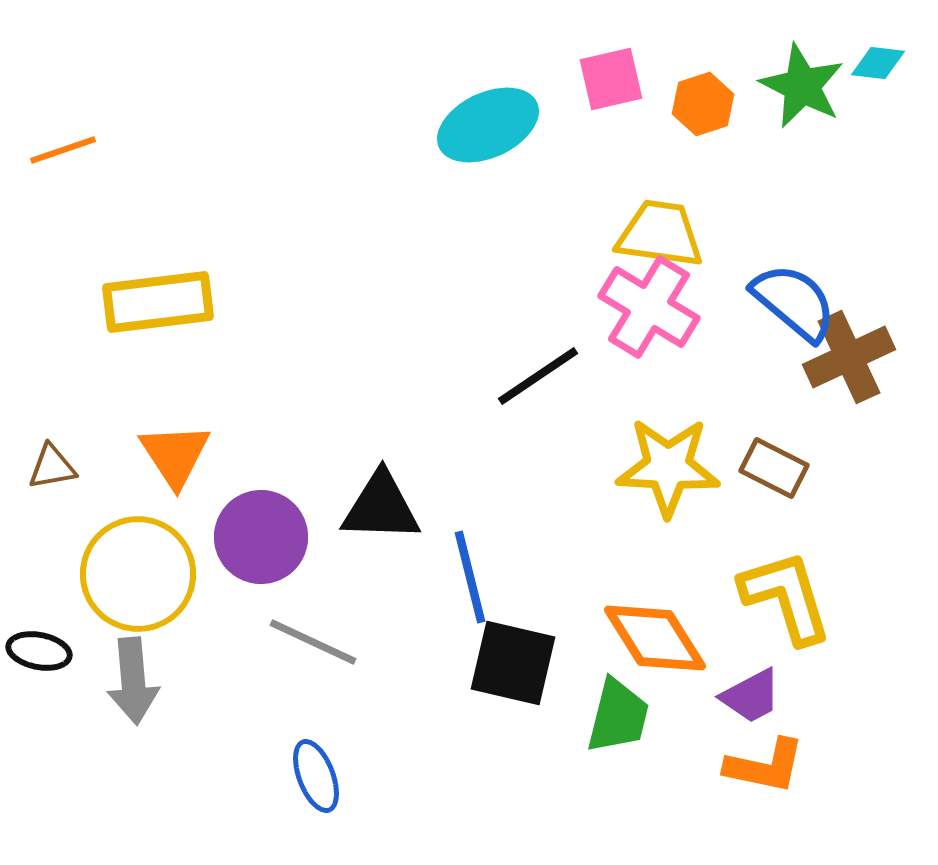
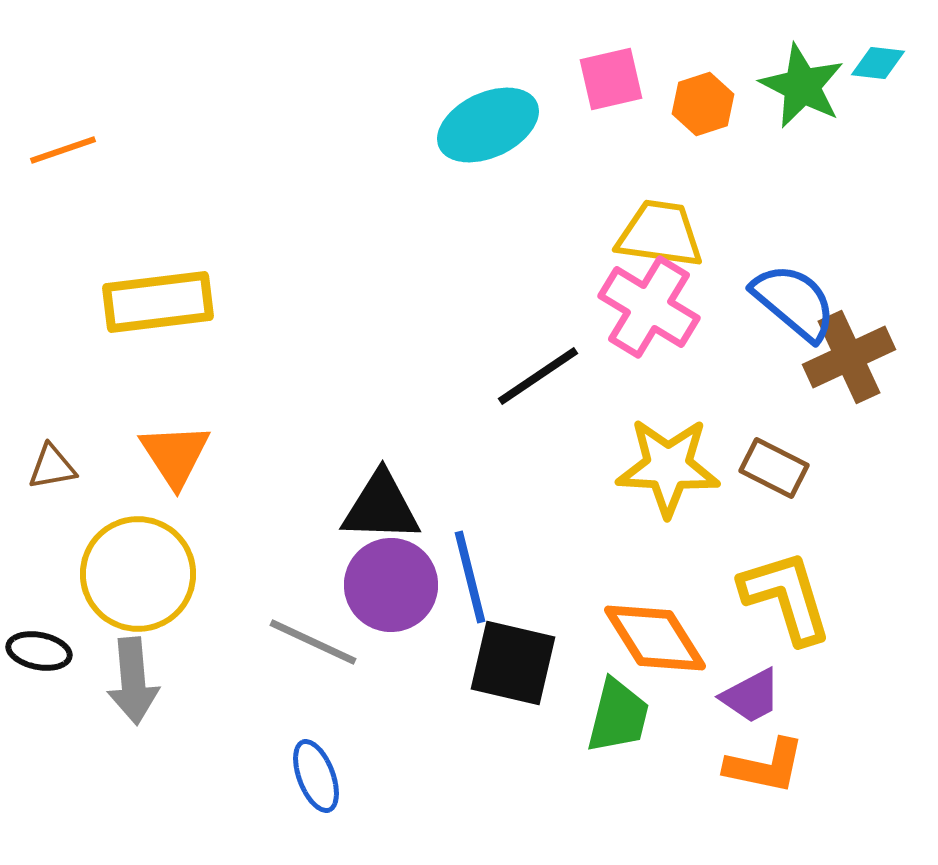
purple circle: moved 130 px right, 48 px down
